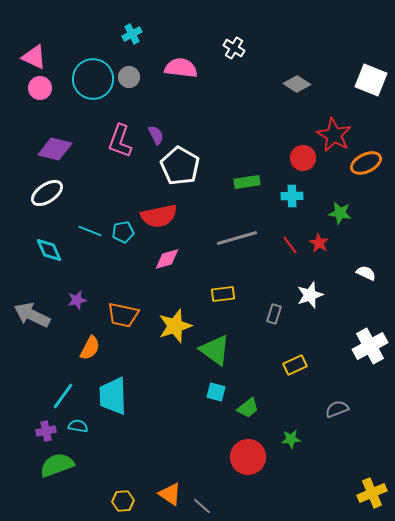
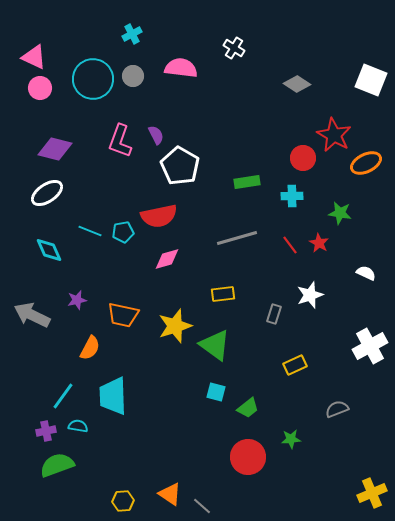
gray circle at (129, 77): moved 4 px right, 1 px up
green triangle at (215, 350): moved 5 px up
